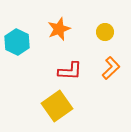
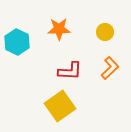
orange star: rotated 20 degrees clockwise
orange L-shape: moved 1 px left
yellow square: moved 3 px right
